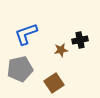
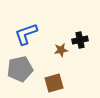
brown square: rotated 18 degrees clockwise
